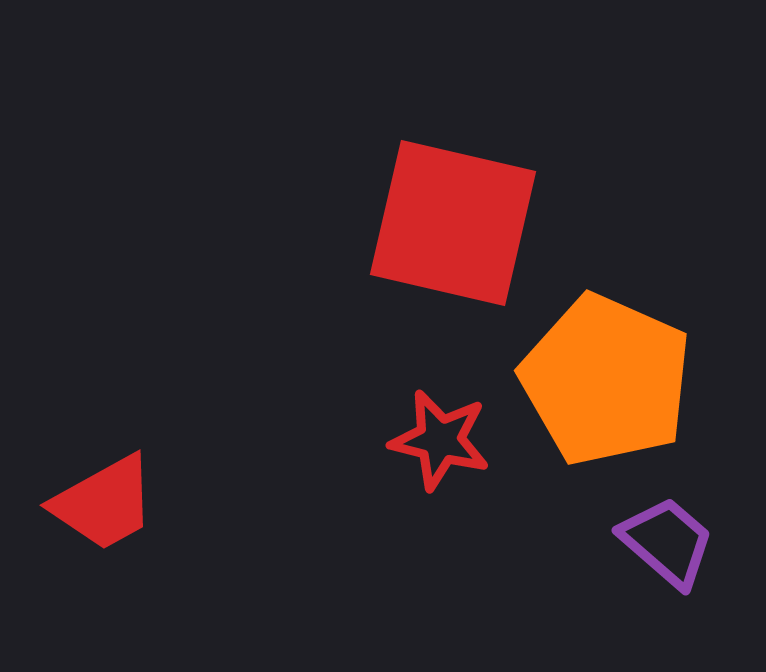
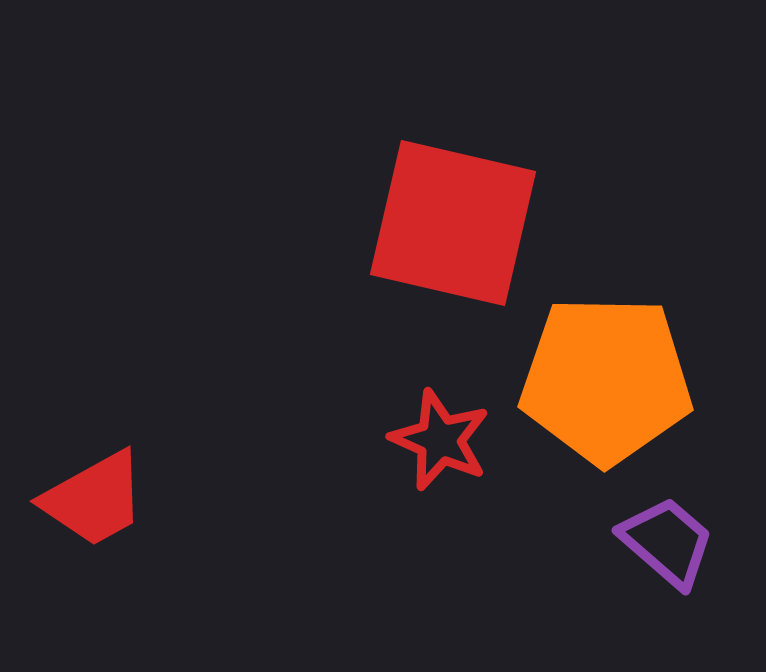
orange pentagon: rotated 23 degrees counterclockwise
red star: rotated 10 degrees clockwise
red trapezoid: moved 10 px left, 4 px up
